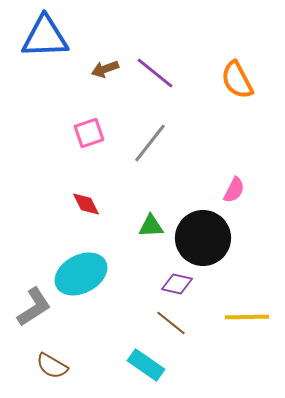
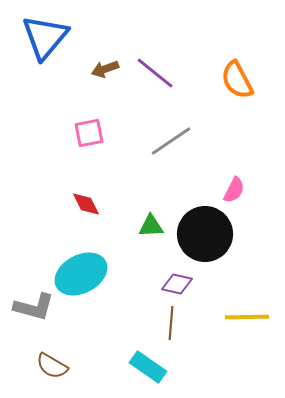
blue triangle: rotated 48 degrees counterclockwise
pink square: rotated 8 degrees clockwise
gray line: moved 21 px right, 2 px up; rotated 18 degrees clockwise
black circle: moved 2 px right, 4 px up
gray L-shape: rotated 48 degrees clockwise
brown line: rotated 56 degrees clockwise
cyan rectangle: moved 2 px right, 2 px down
